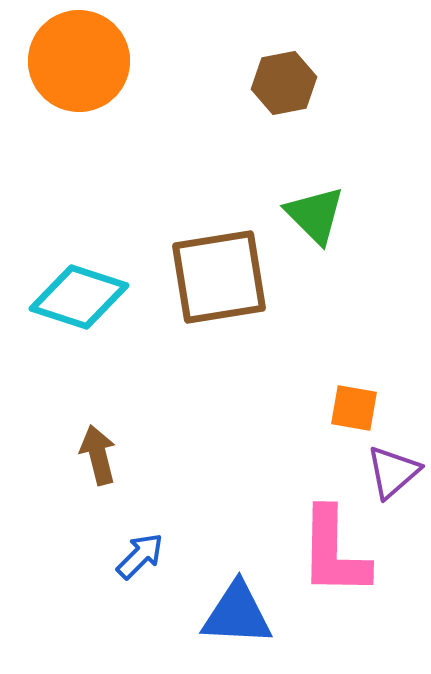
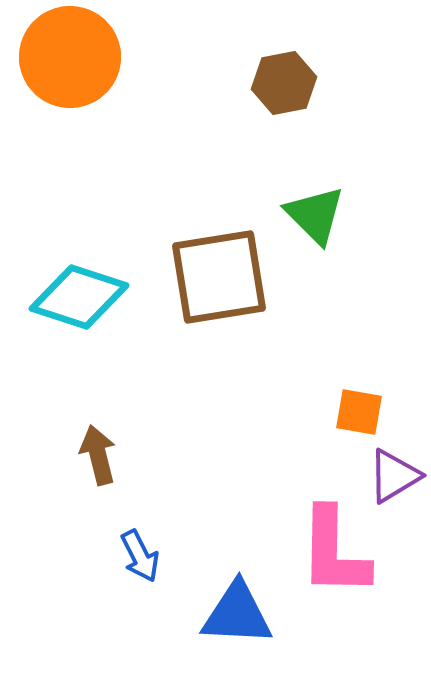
orange circle: moved 9 px left, 4 px up
orange square: moved 5 px right, 4 px down
purple triangle: moved 1 px right, 4 px down; rotated 10 degrees clockwise
blue arrow: rotated 108 degrees clockwise
